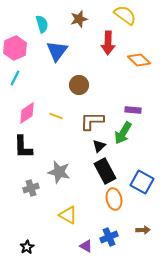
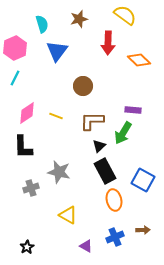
brown circle: moved 4 px right, 1 px down
blue square: moved 1 px right, 2 px up
orange ellipse: moved 1 px down
blue cross: moved 6 px right
